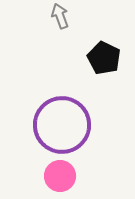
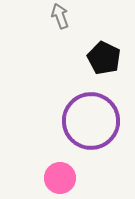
purple circle: moved 29 px right, 4 px up
pink circle: moved 2 px down
